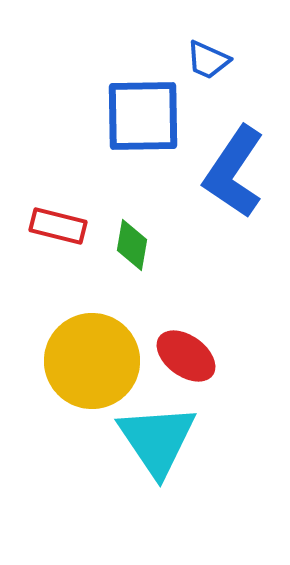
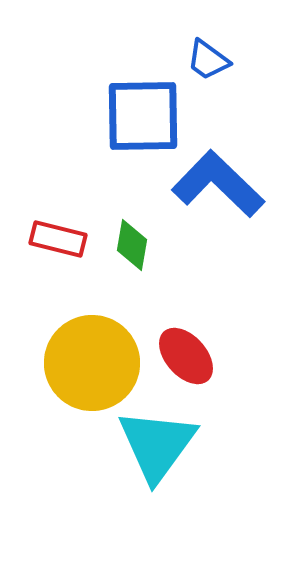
blue trapezoid: rotated 12 degrees clockwise
blue L-shape: moved 16 px left, 12 px down; rotated 100 degrees clockwise
red rectangle: moved 13 px down
red ellipse: rotated 12 degrees clockwise
yellow circle: moved 2 px down
cyan triangle: moved 5 px down; rotated 10 degrees clockwise
